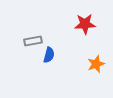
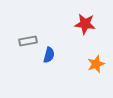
red star: rotated 10 degrees clockwise
gray rectangle: moved 5 px left
